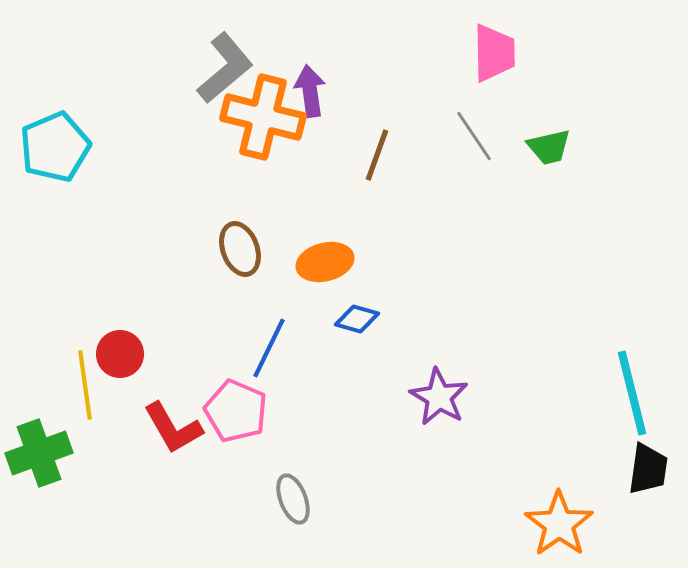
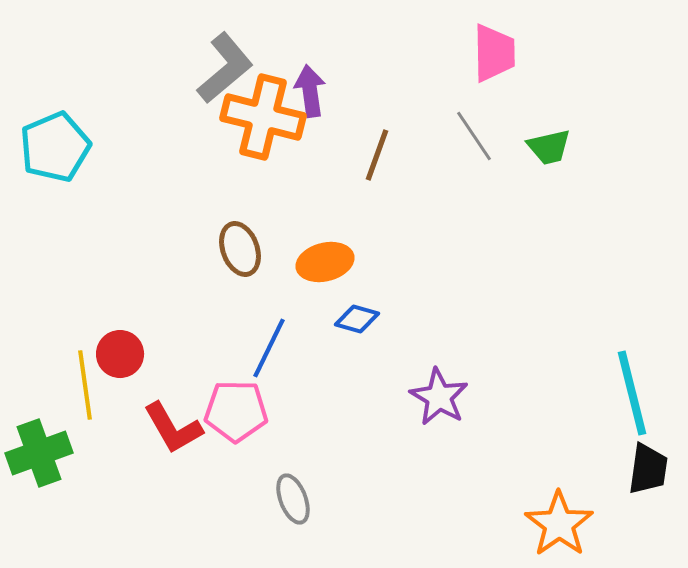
pink pentagon: rotated 22 degrees counterclockwise
